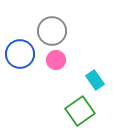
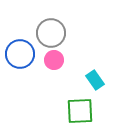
gray circle: moved 1 px left, 2 px down
pink circle: moved 2 px left
green square: rotated 32 degrees clockwise
